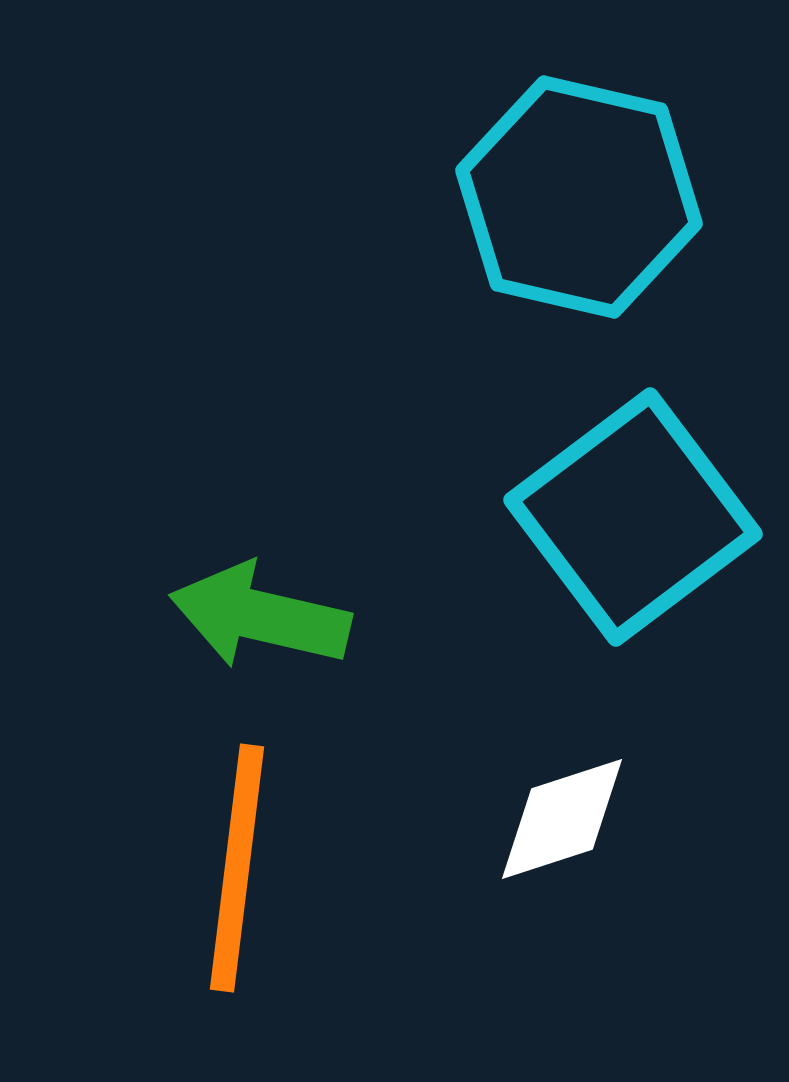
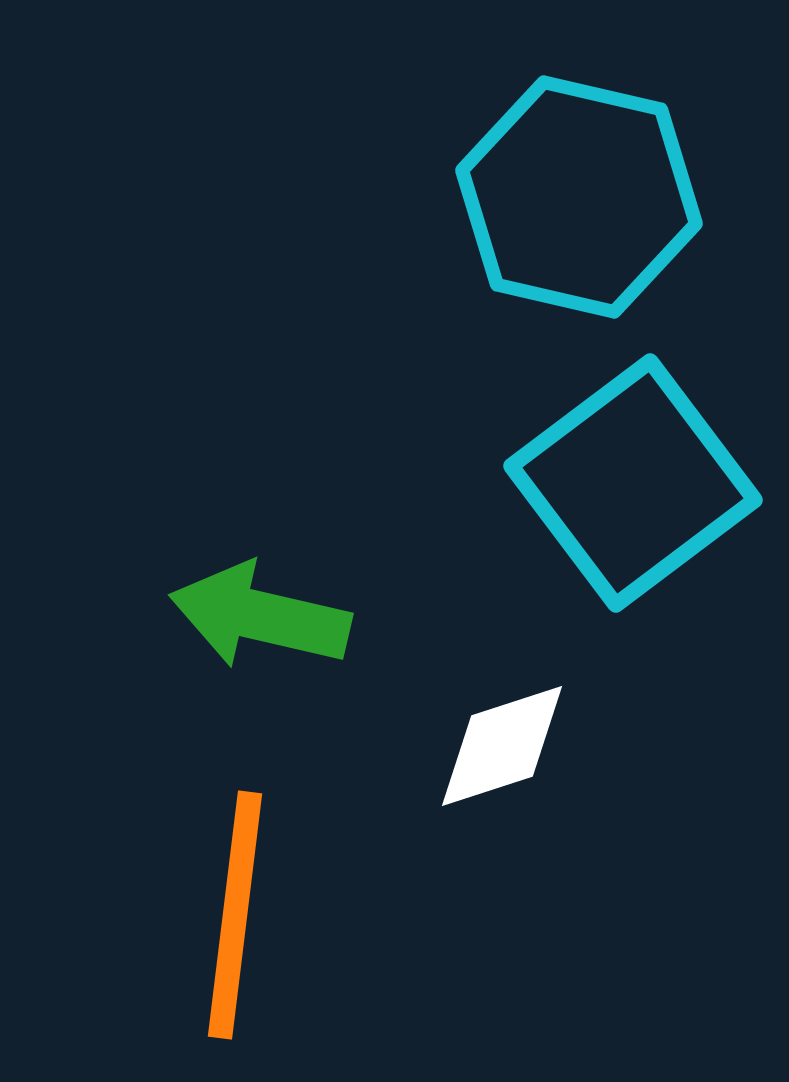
cyan square: moved 34 px up
white diamond: moved 60 px left, 73 px up
orange line: moved 2 px left, 47 px down
